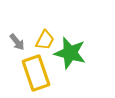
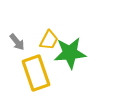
yellow trapezoid: moved 4 px right
green star: rotated 20 degrees counterclockwise
